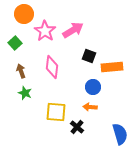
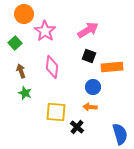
pink arrow: moved 15 px right
